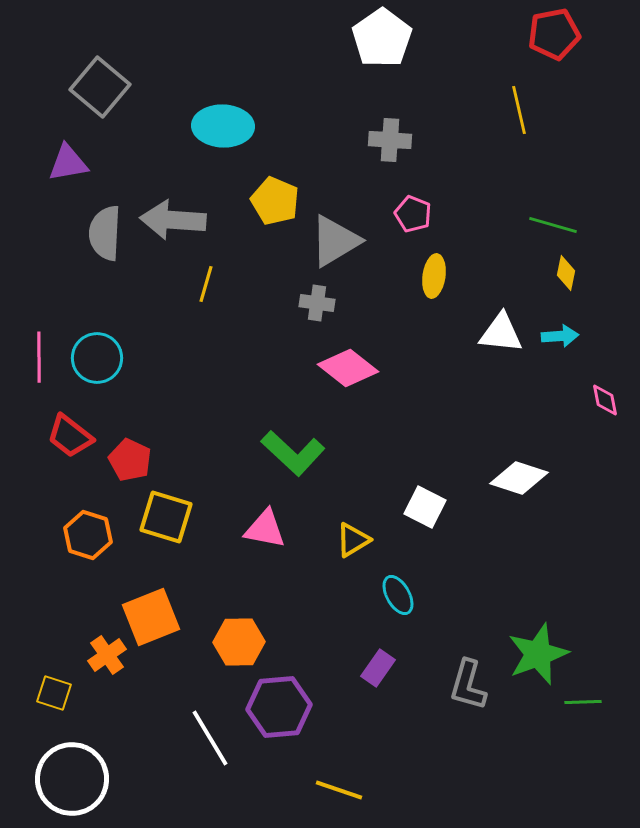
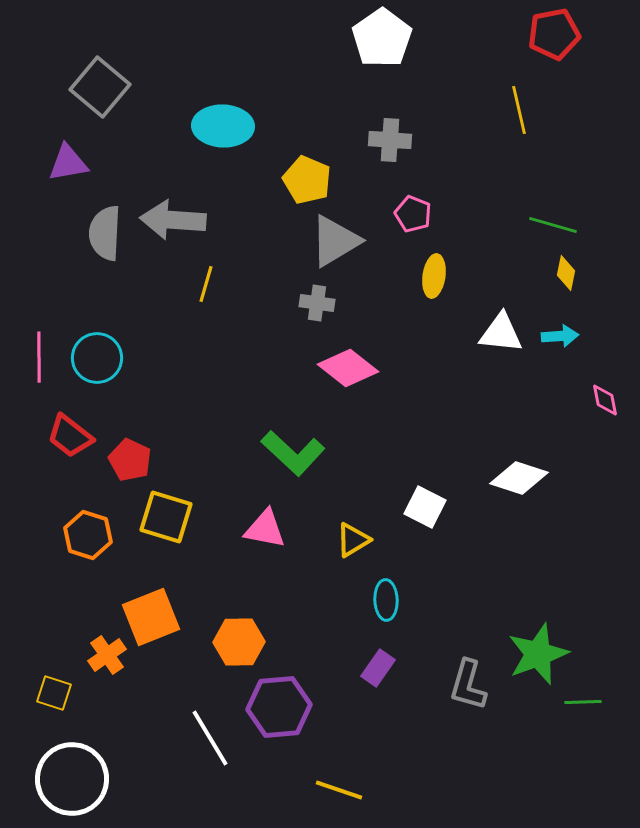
yellow pentagon at (275, 201): moved 32 px right, 21 px up
cyan ellipse at (398, 595): moved 12 px left, 5 px down; rotated 27 degrees clockwise
